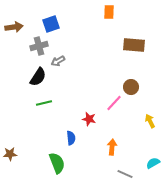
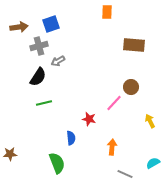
orange rectangle: moved 2 px left
brown arrow: moved 5 px right
